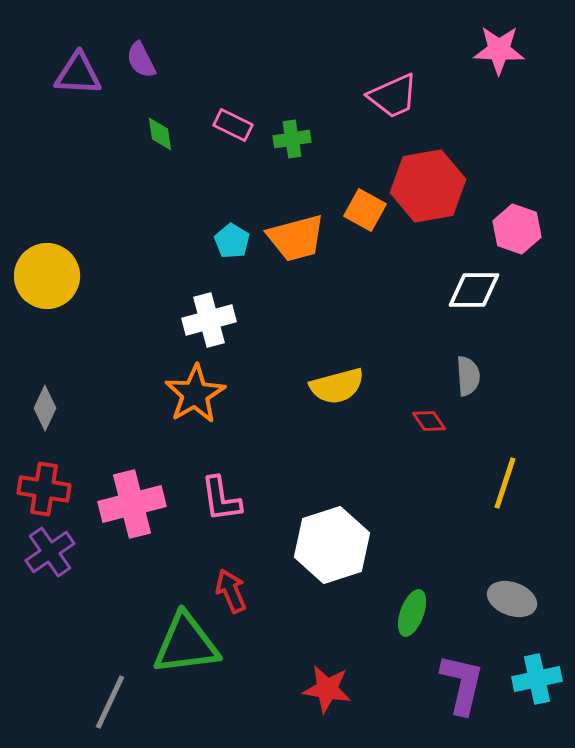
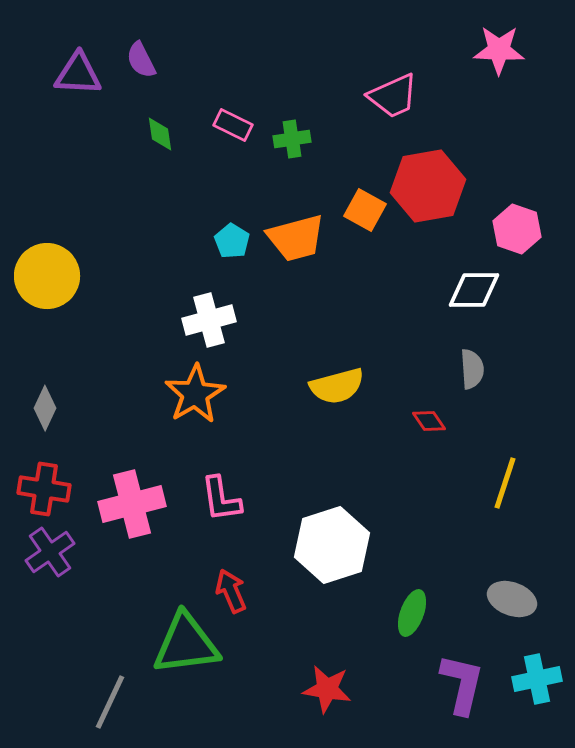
gray semicircle: moved 4 px right, 7 px up
